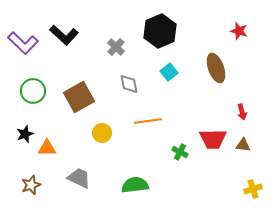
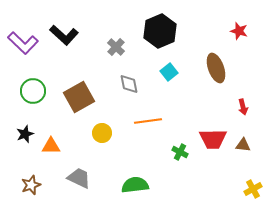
red arrow: moved 1 px right, 5 px up
orange triangle: moved 4 px right, 2 px up
yellow cross: rotated 12 degrees counterclockwise
